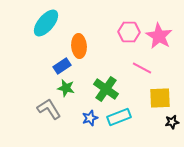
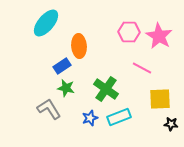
yellow square: moved 1 px down
black star: moved 1 px left, 2 px down; rotated 16 degrees clockwise
